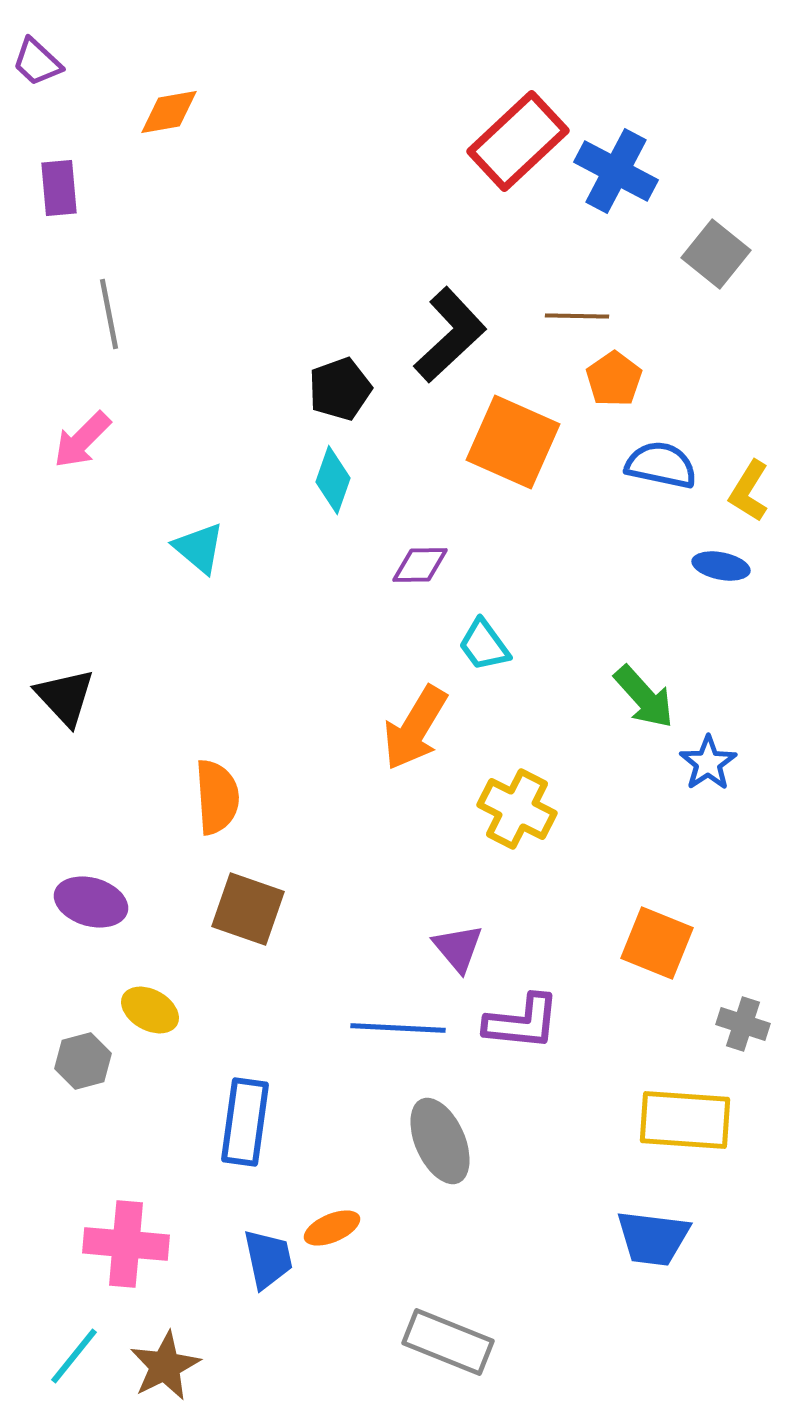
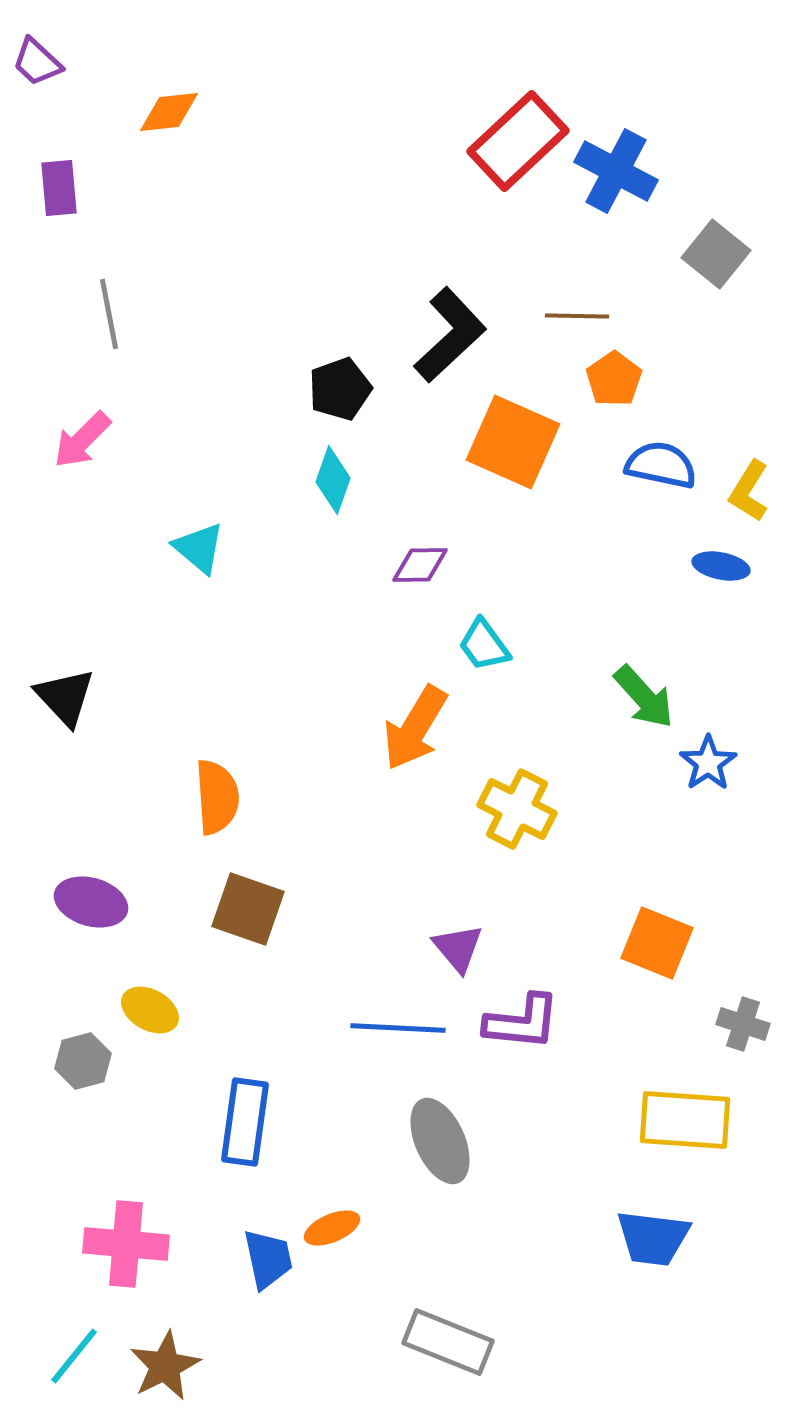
orange diamond at (169, 112): rotated 4 degrees clockwise
